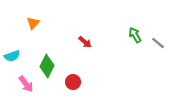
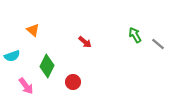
orange triangle: moved 7 px down; rotated 32 degrees counterclockwise
gray line: moved 1 px down
pink arrow: moved 2 px down
